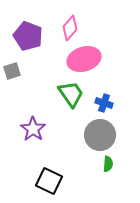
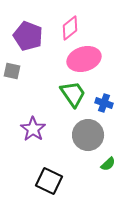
pink diamond: rotated 10 degrees clockwise
gray square: rotated 30 degrees clockwise
green trapezoid: moved 2 px right
gray circle: moved 12 px left
green semicircle: rotated 42 degrees clockwise
